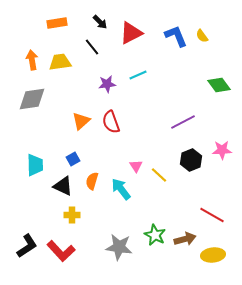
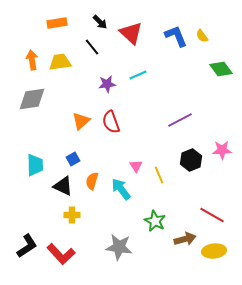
red triangle: rotated 50 degrees counterclockwise
green diamond: moved 2 px right, 16 px up
purple line: moved 3 px left, 2 px up
yellow line: rotated 24 degrees clockwise
green star: moved 14 px up
red L-shape: moved 3 px down
yellow ellipse: moved 1 px right, 4 px up
